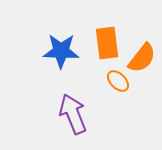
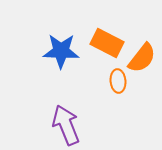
orange rectangle: rotated 56 degrees counterclockwise
orange ellipse: rotated 40 degrees clockwise
purple arrow: moved 7 px left, 11 px down
